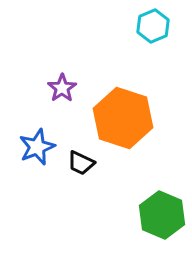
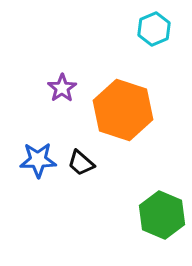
cyan hexagon: moved 1 px right, 3 px down
orange hexagon: moved 8 px up
blue star: moved 1 px right, 13 px down; rotated 21 degrees clockwise
black trapezoid: rotated 16 degrees clockwise
